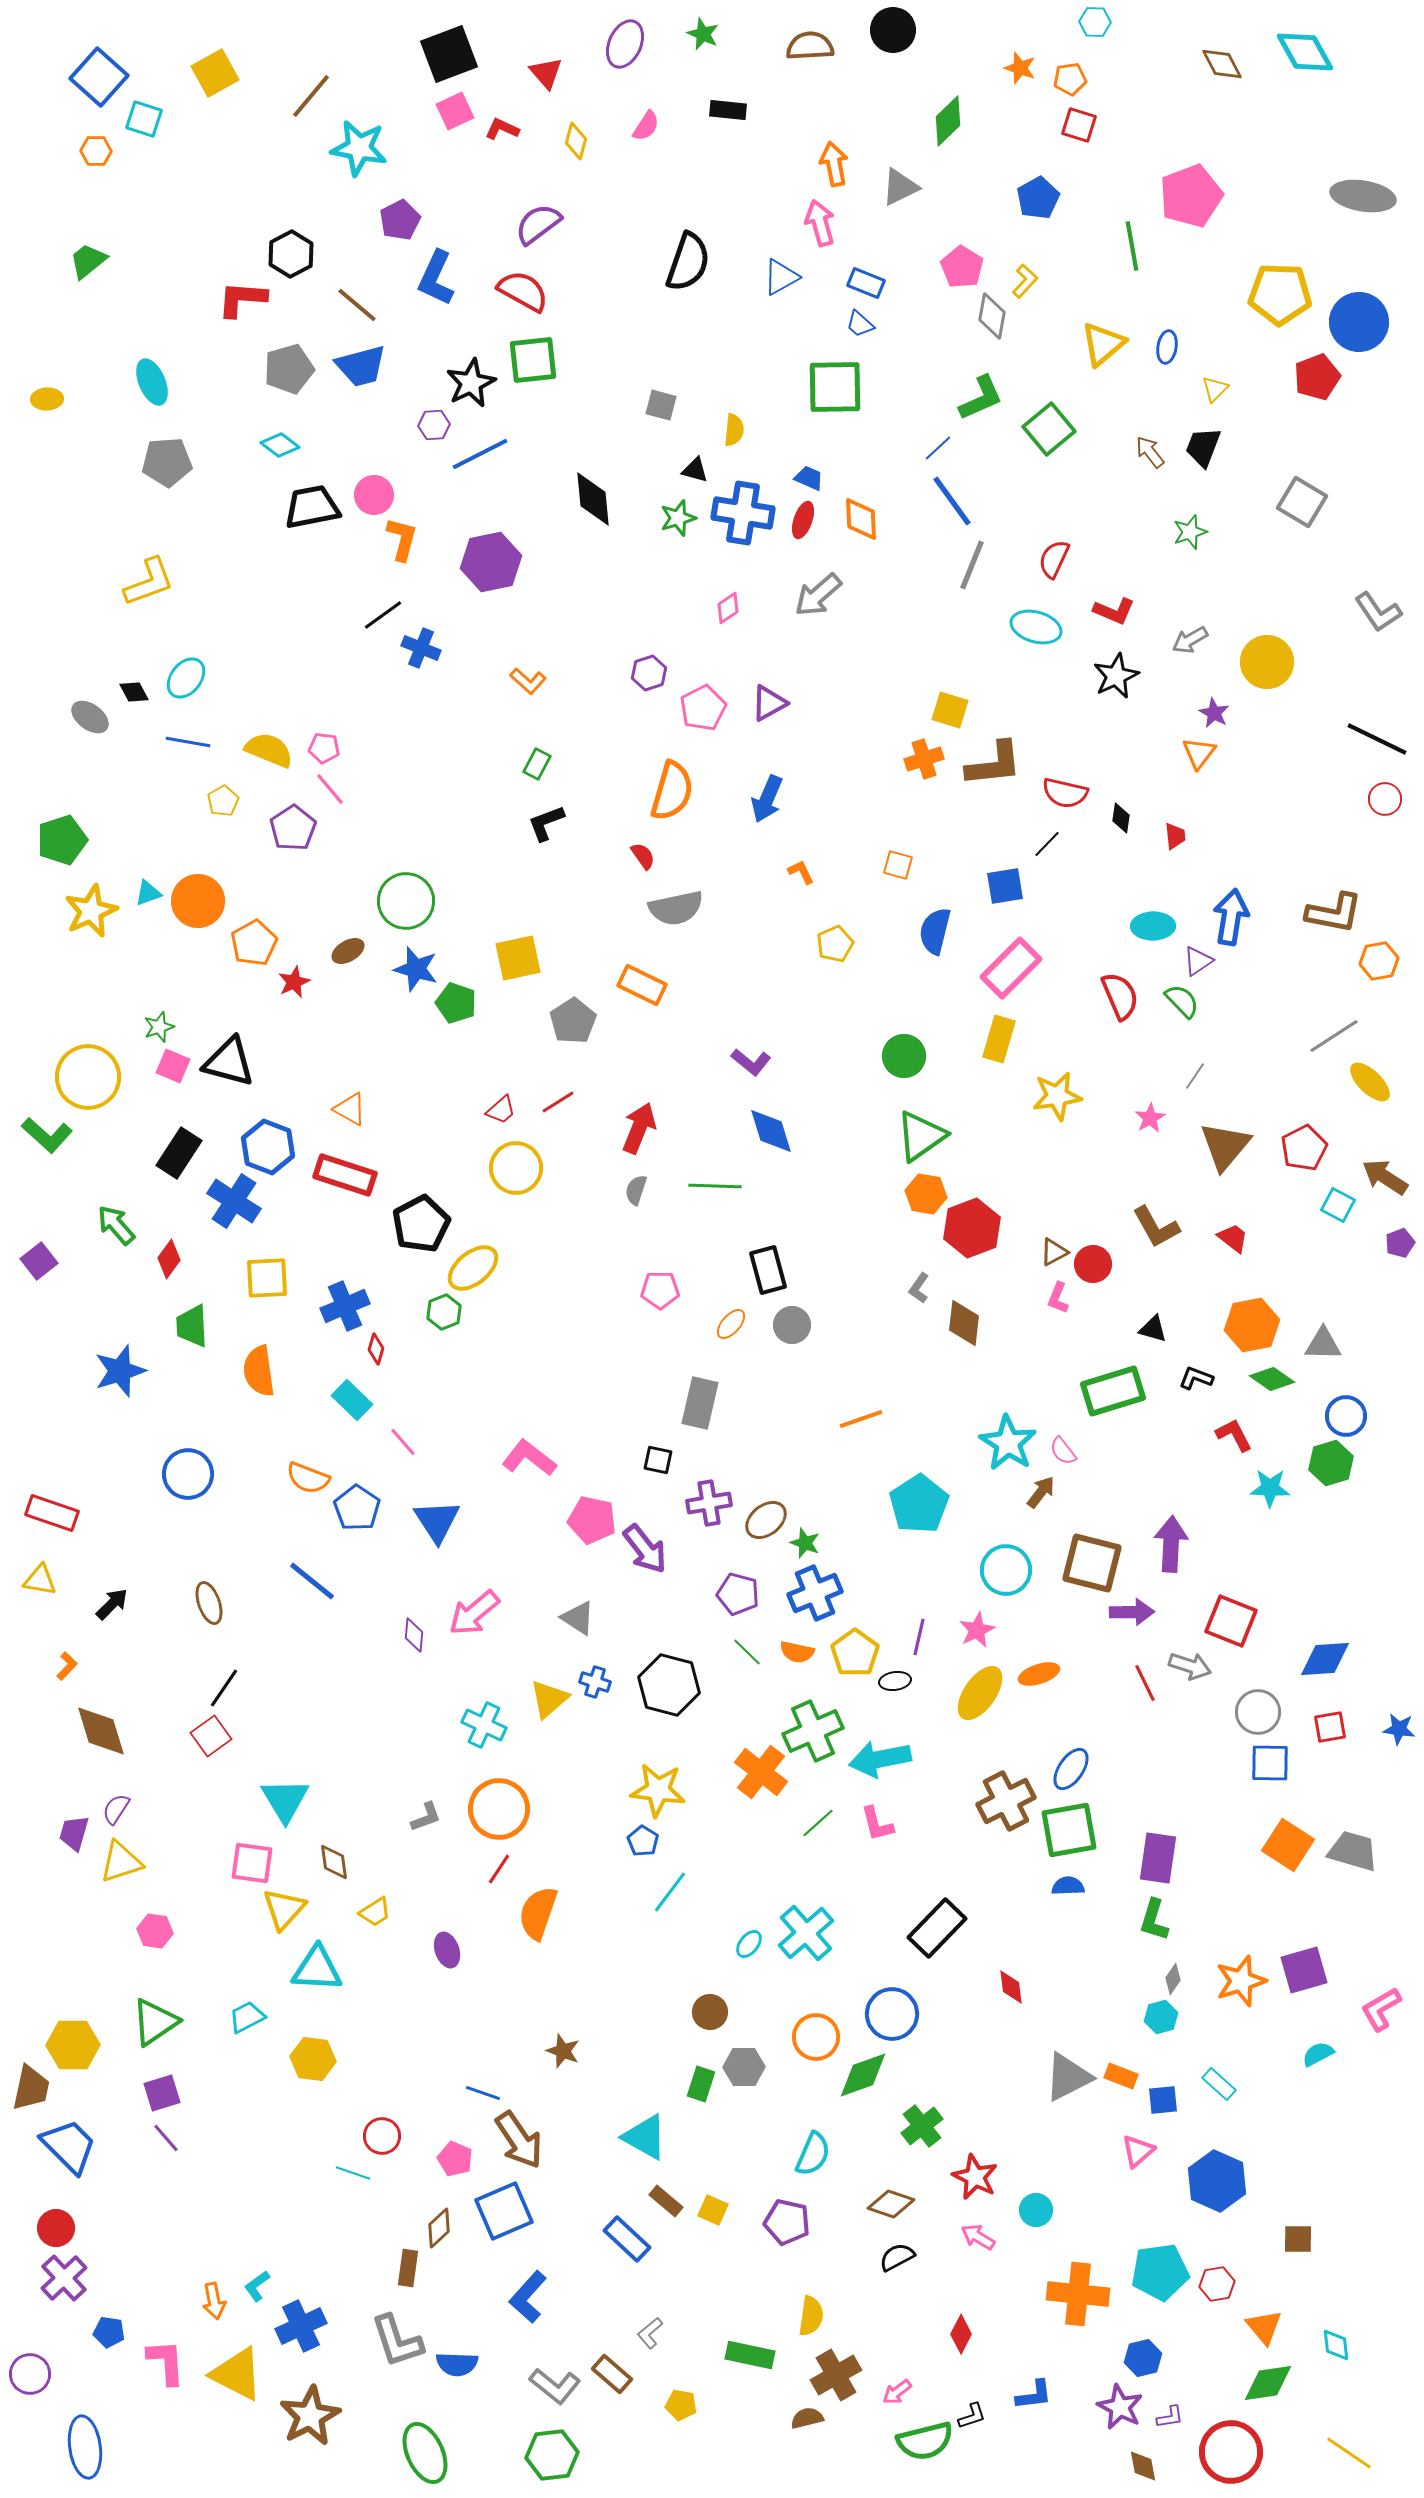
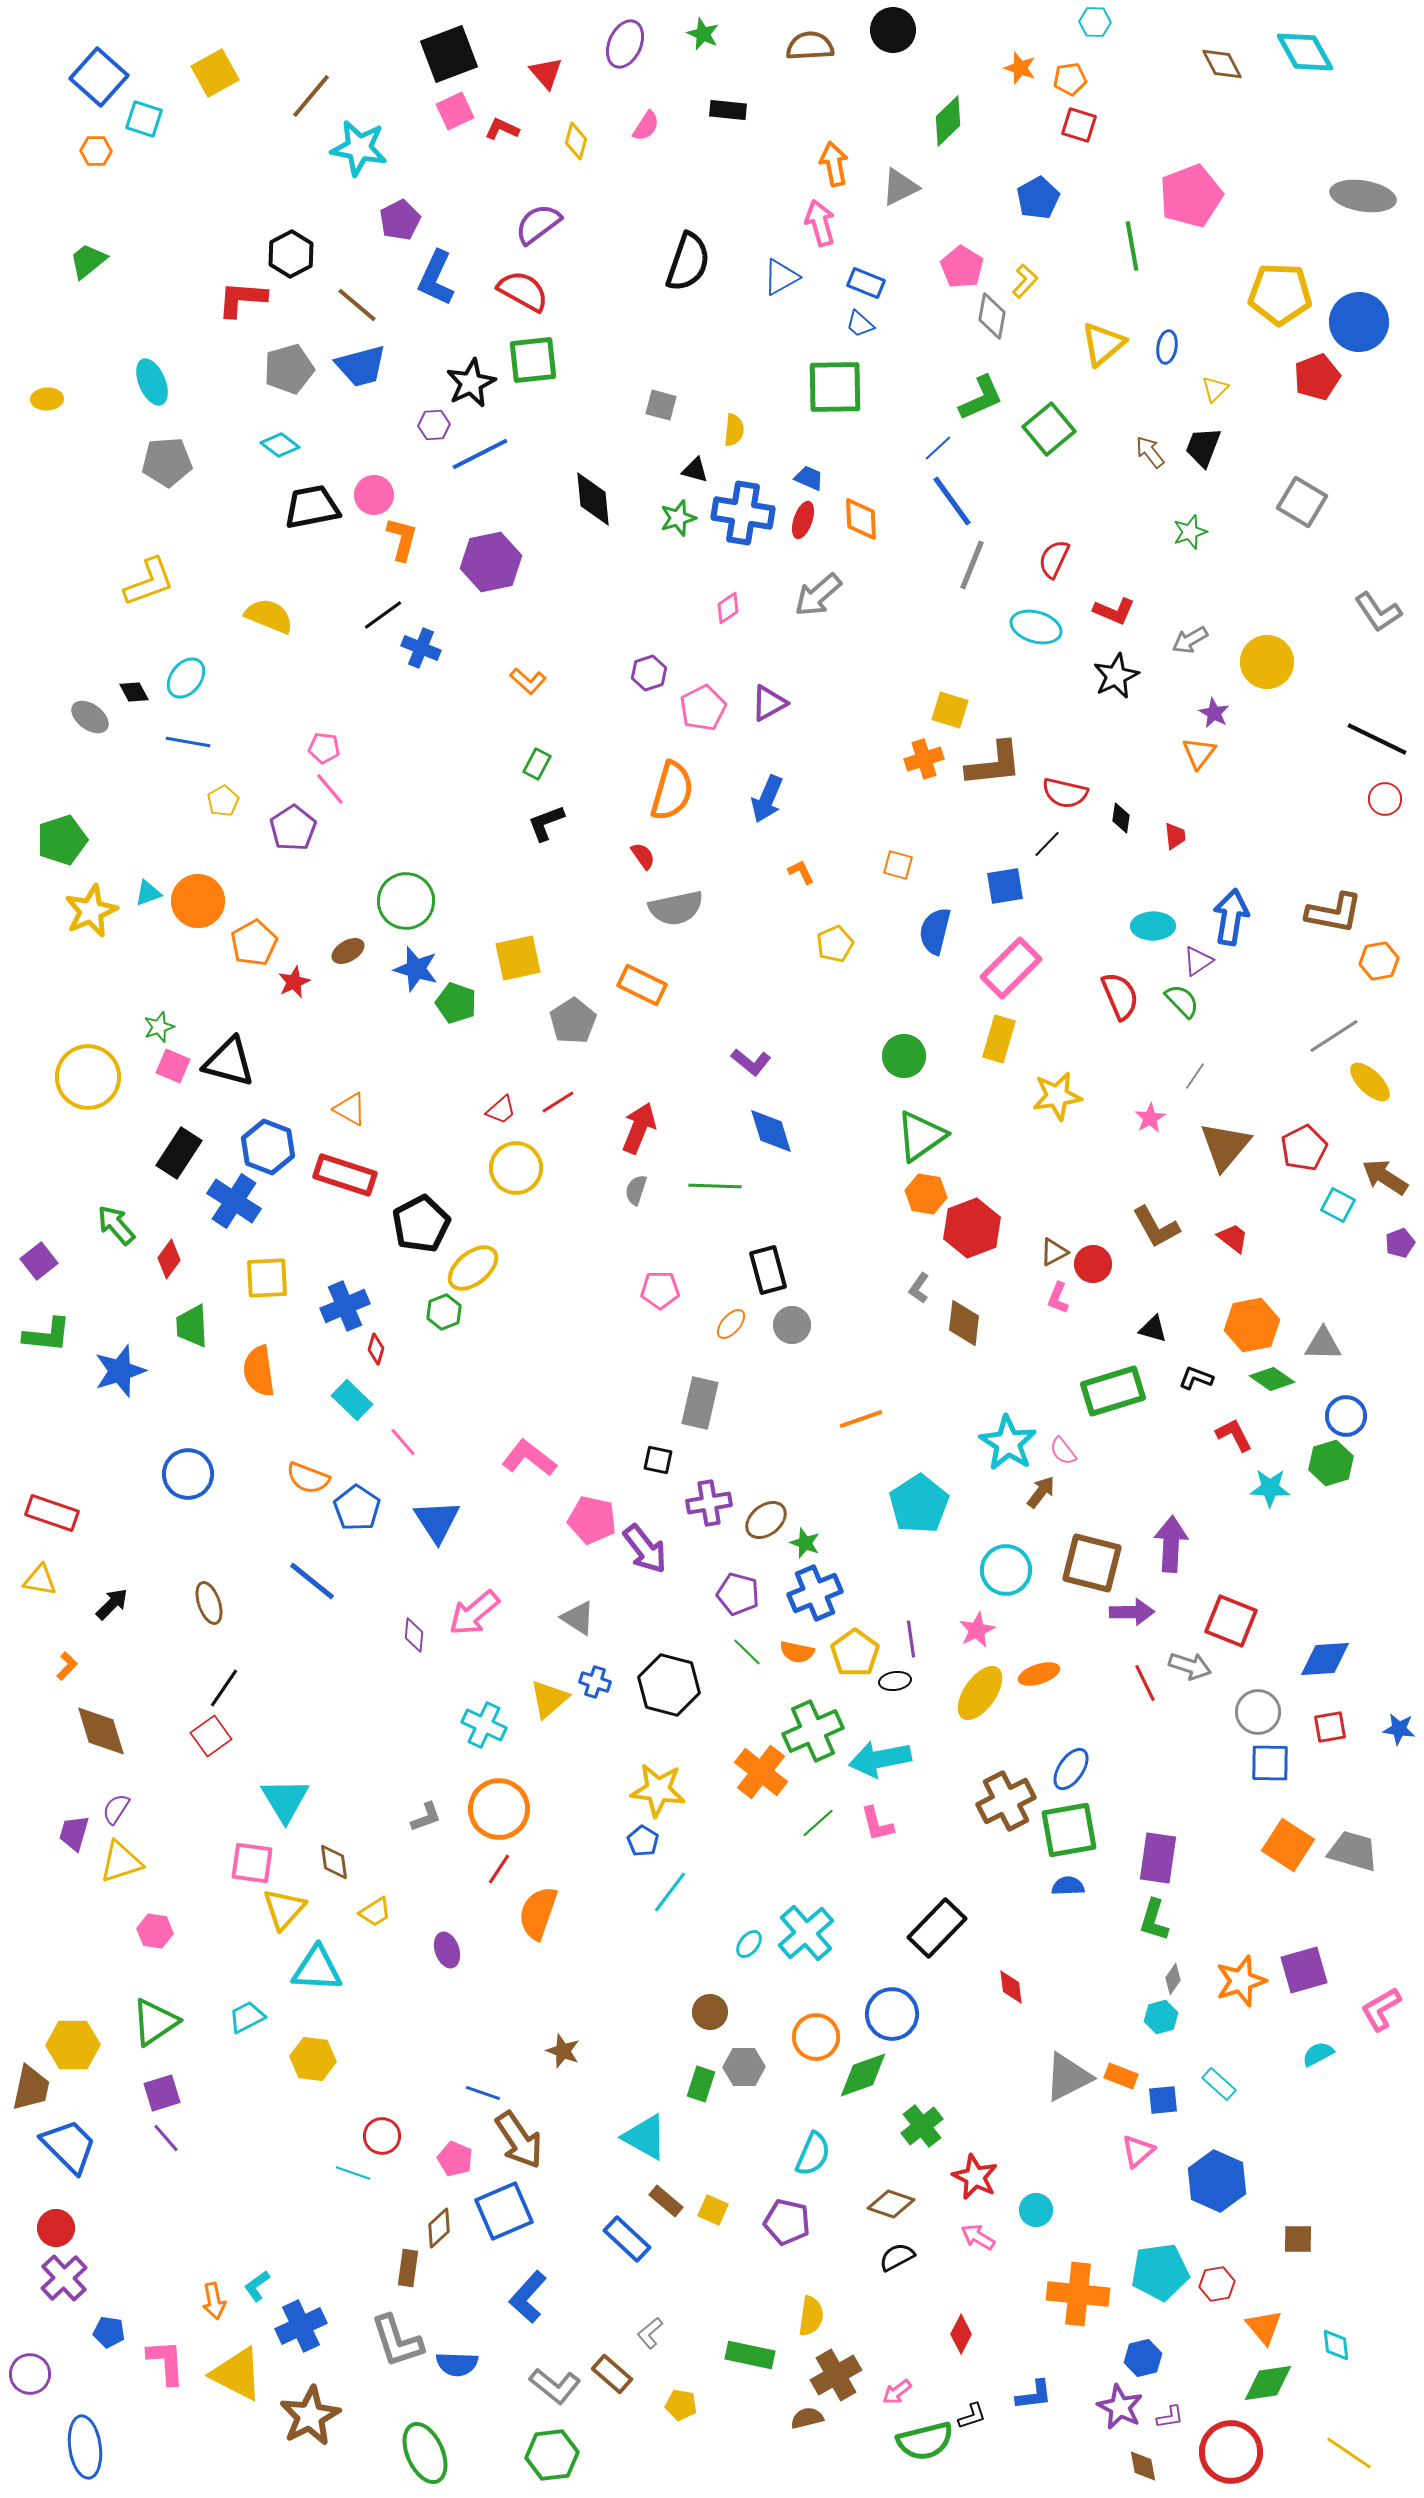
yellow semicircle at (269, 750): moved 134 px up
green L-shape at (47, 1135): moved 200 px down; rotated 36 degrees counterclockwise
purple line at (919, 1637): moved 8 px left, 2 px down; rotated 21 degrees counterclockwise
